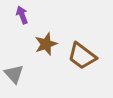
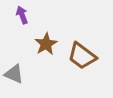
brown star: rotated 10 degrees counterclockwise
gray triangle: rotated 25 degrees counterclockwise
